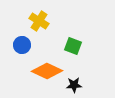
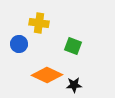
yellow cross: moved 2 px down; rotated 24 degrees counterclockwise
blue circle: moved 3 px left, 1 px up
orange diamond: moved 4 px down
